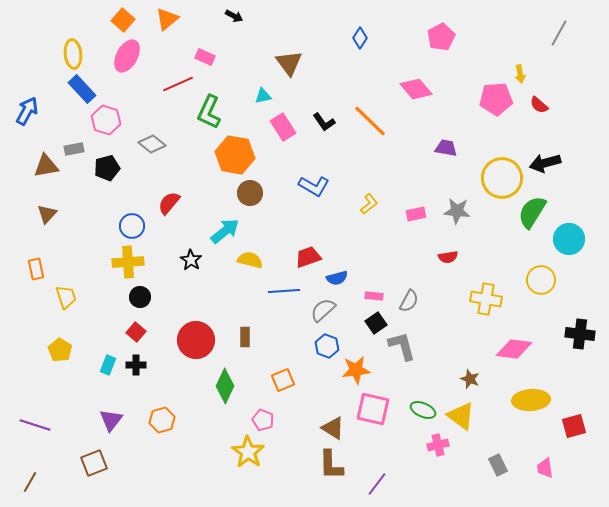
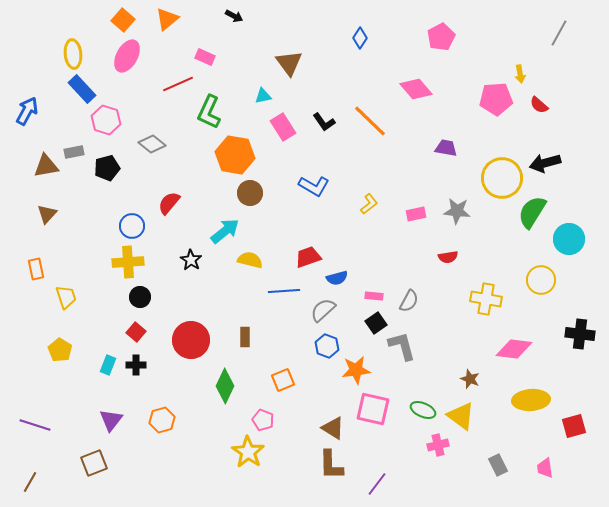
gray rectangle at (74, 149): moved 3 px down
red circle at (196, 340): moved 5 px left
